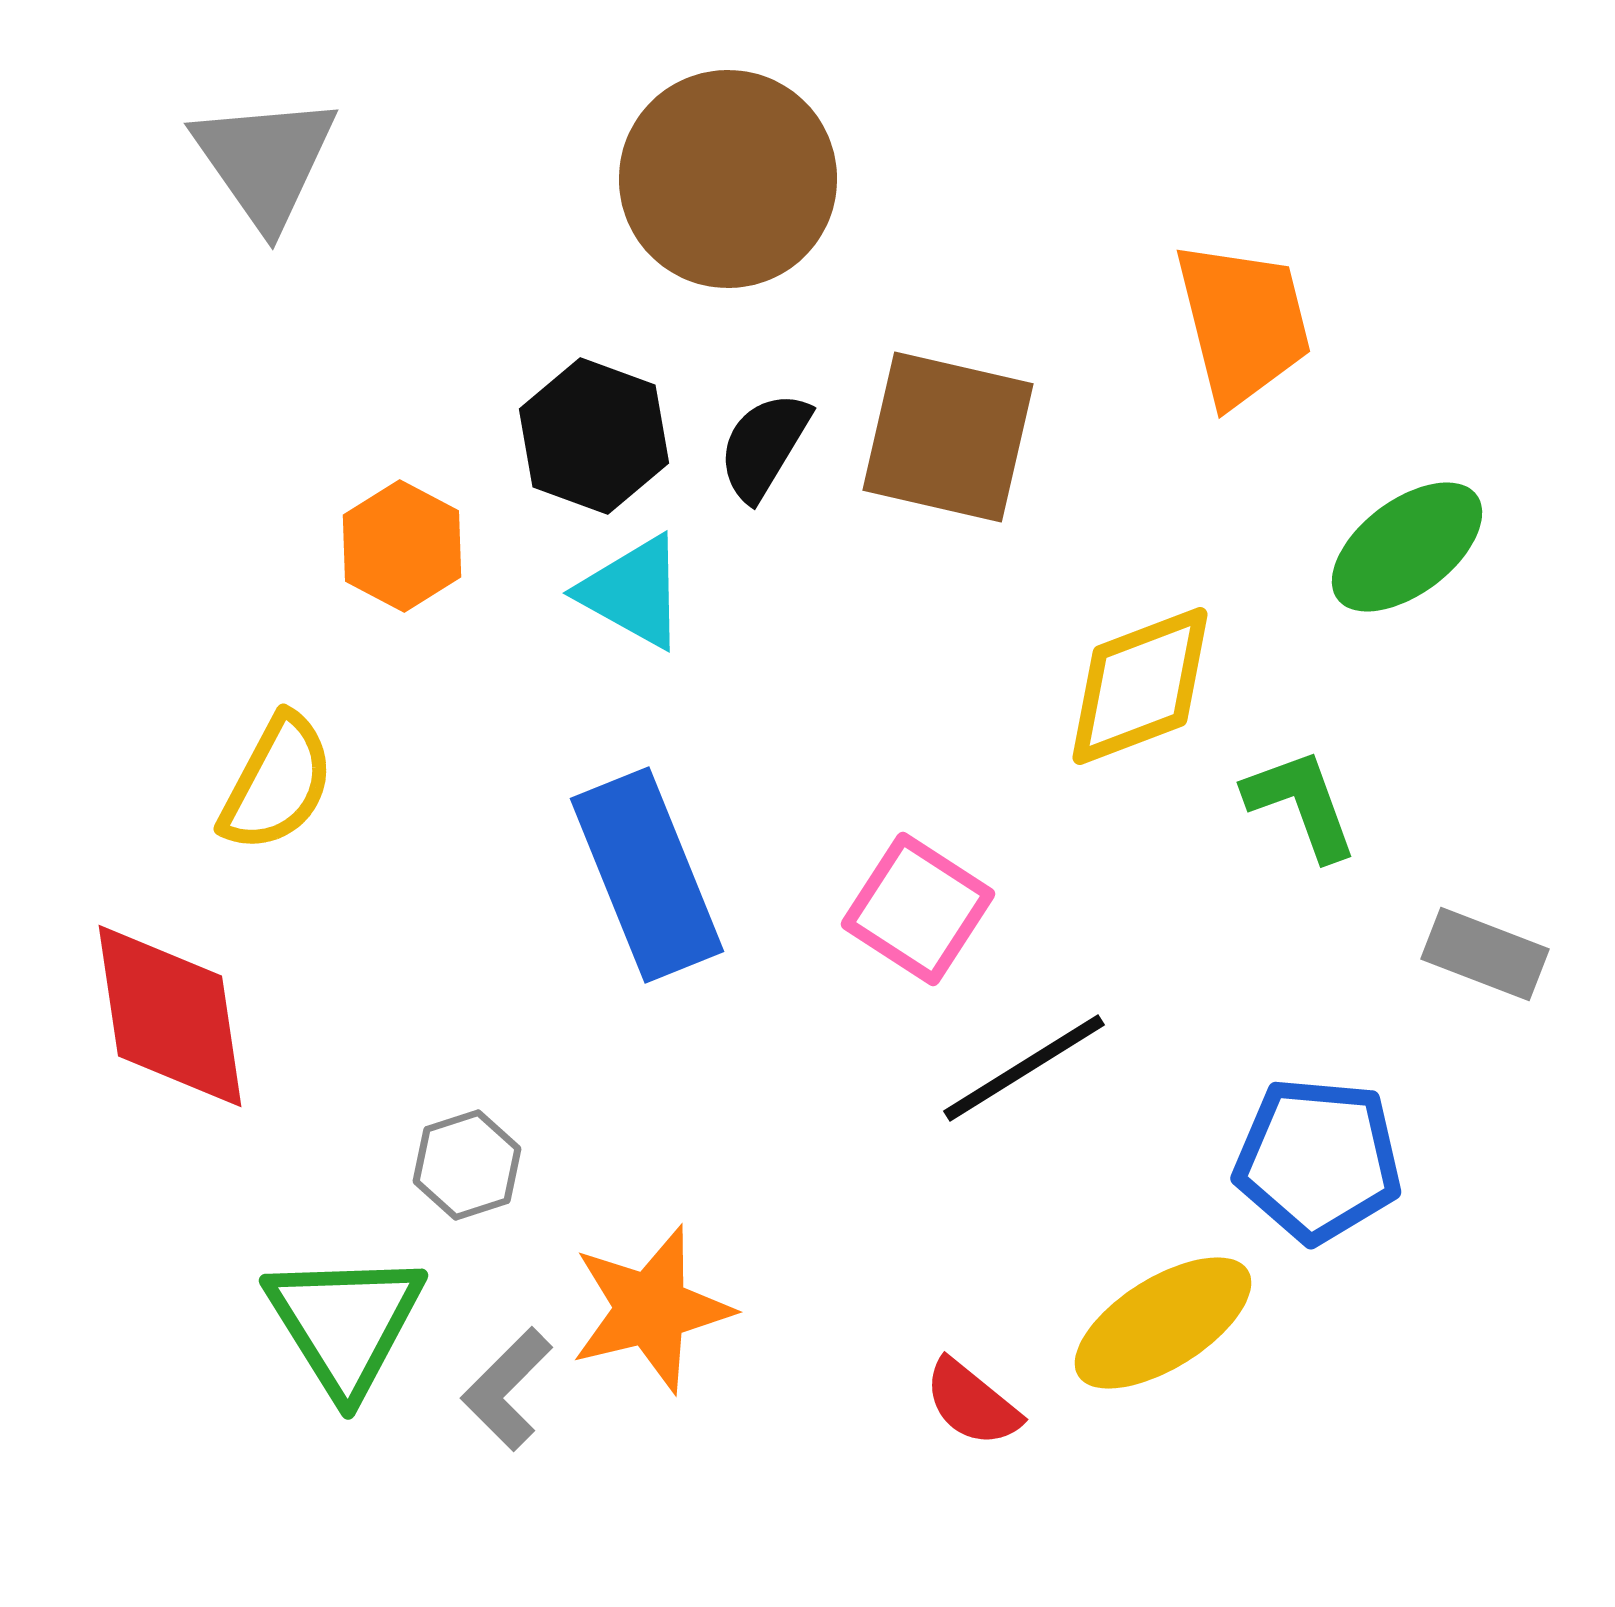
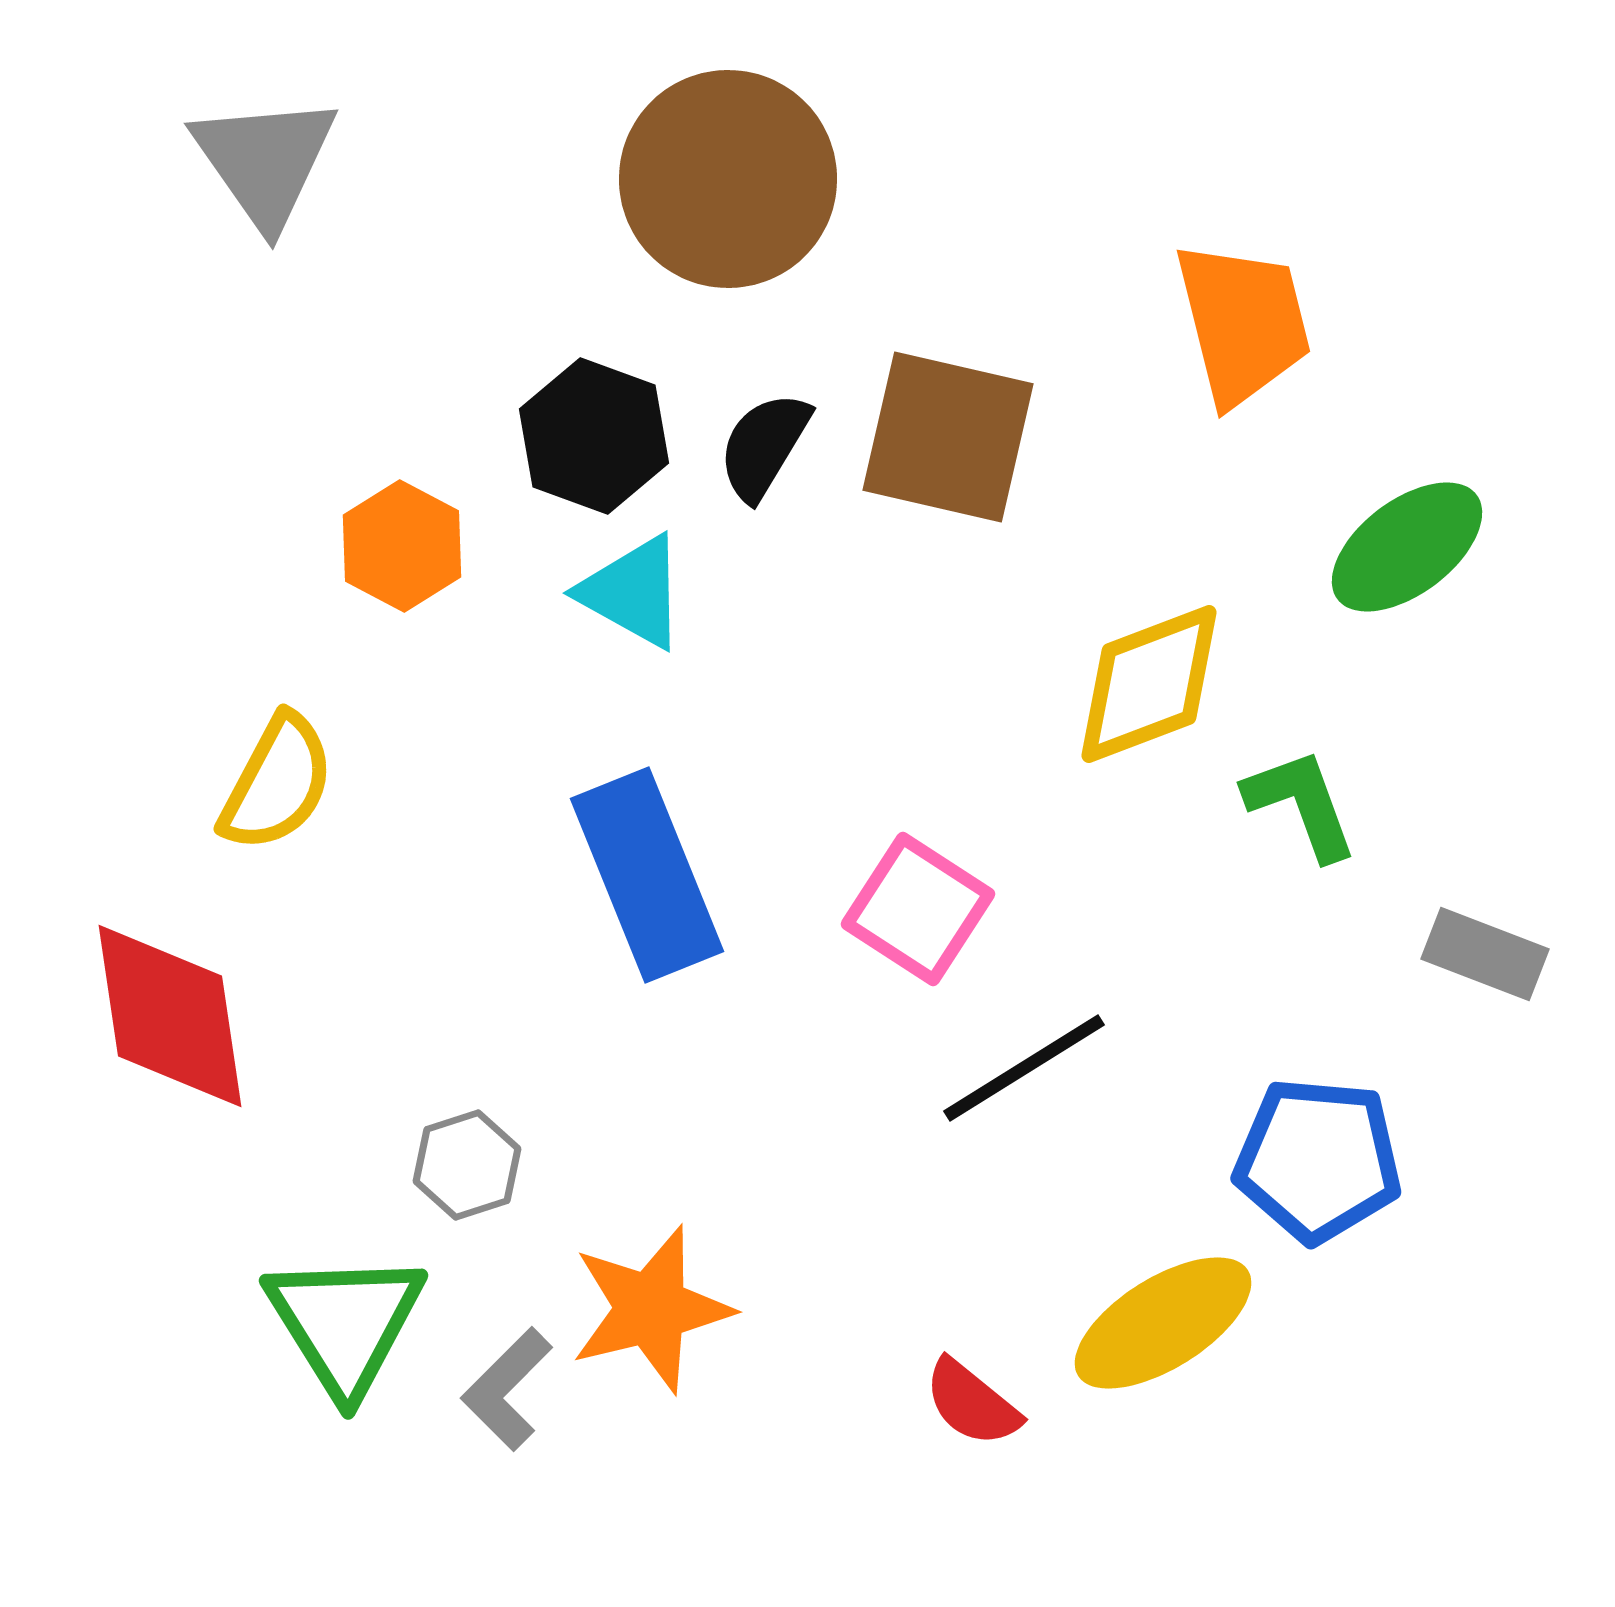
yellow diamond: moved 9 px right, 2 px up
